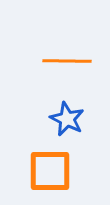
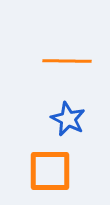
blue star: moved 1 px right
